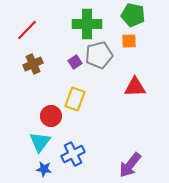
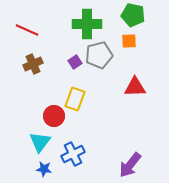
red line: rotated 70 degrees clockwise
red circle: moved 3 px right
